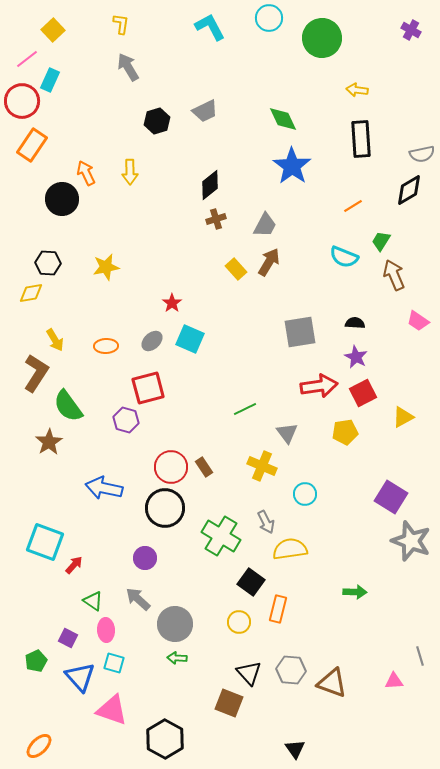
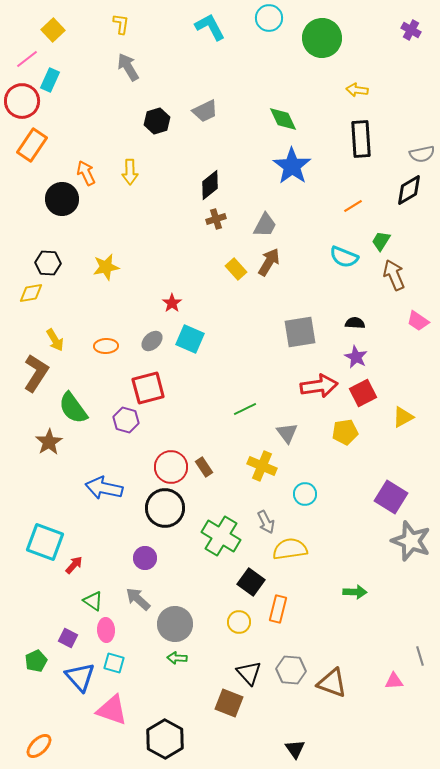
green semicircle at (68, 406): moved 5 px right, 2 px down
